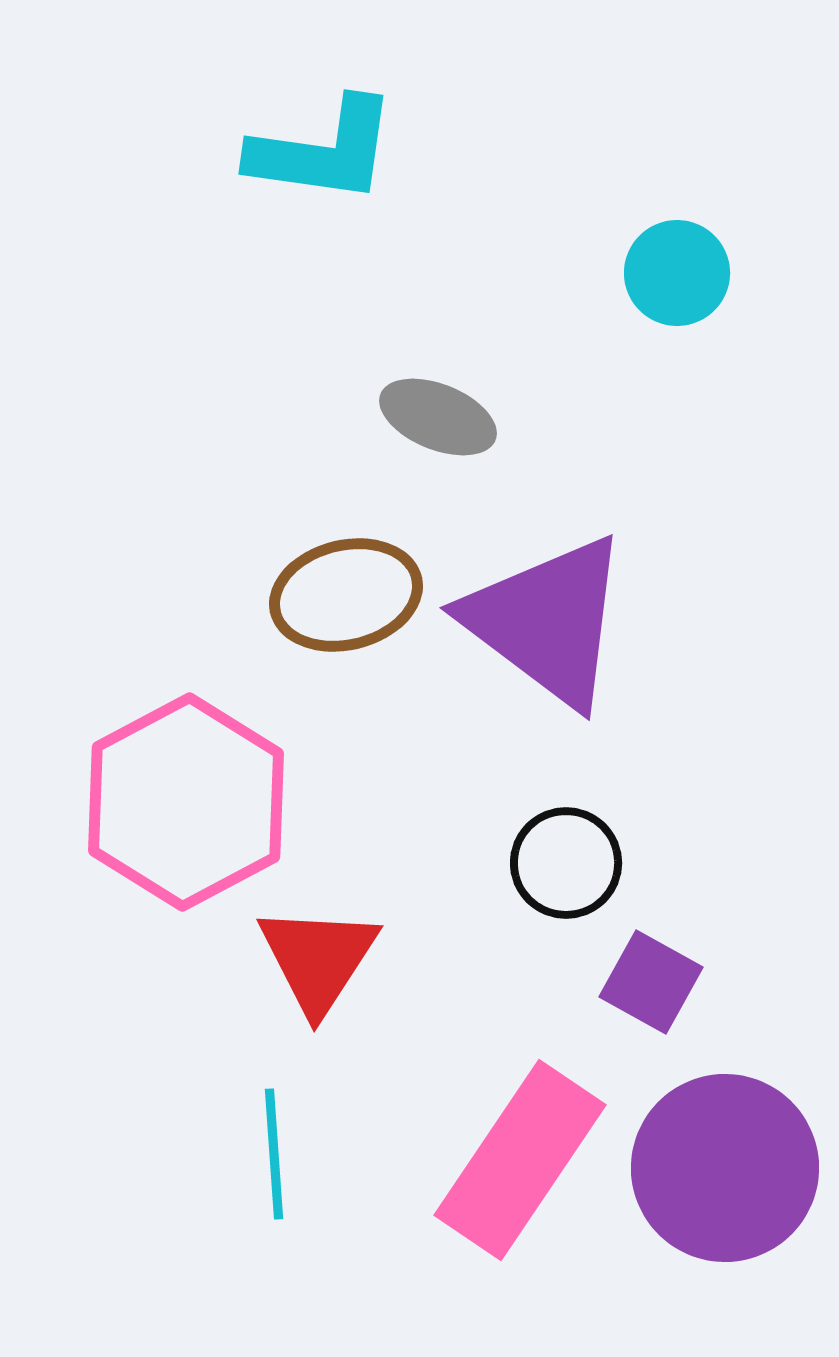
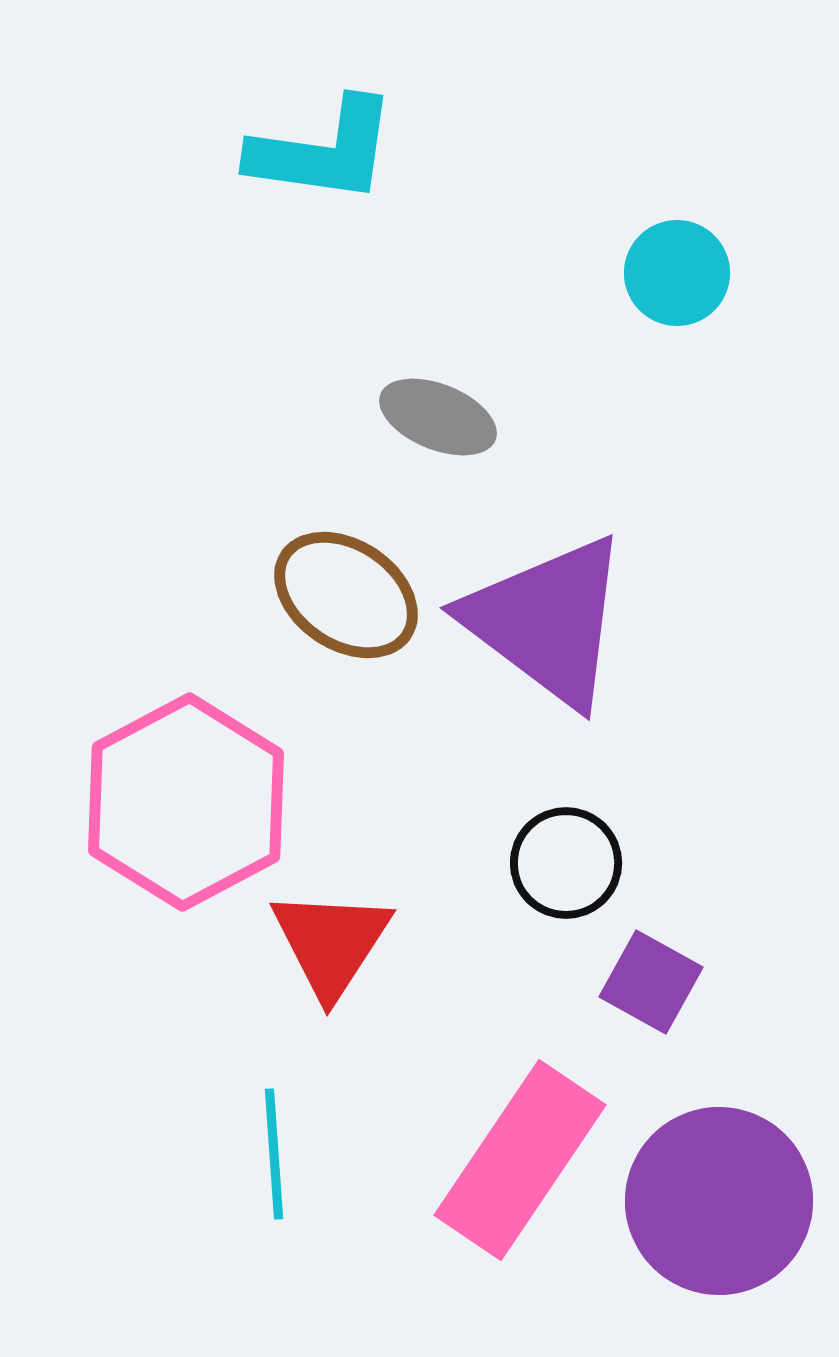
brown ellipse: rotated 48 degrees clockwise
red triangle: moved 13 px right, 16 px up
purple circle: moved 6 px left, 33 px down
